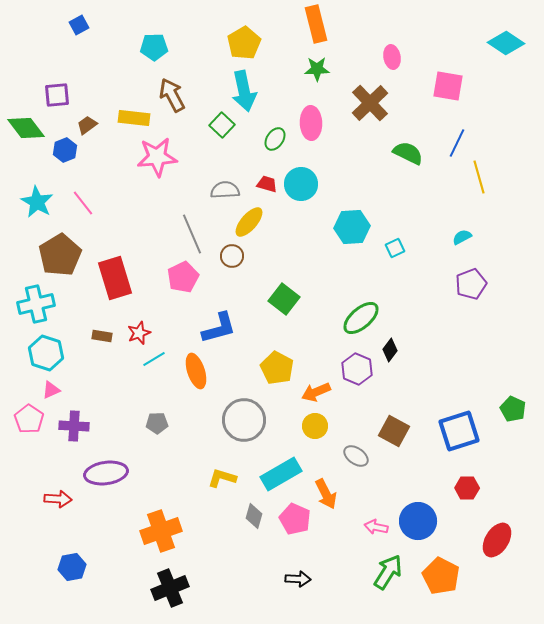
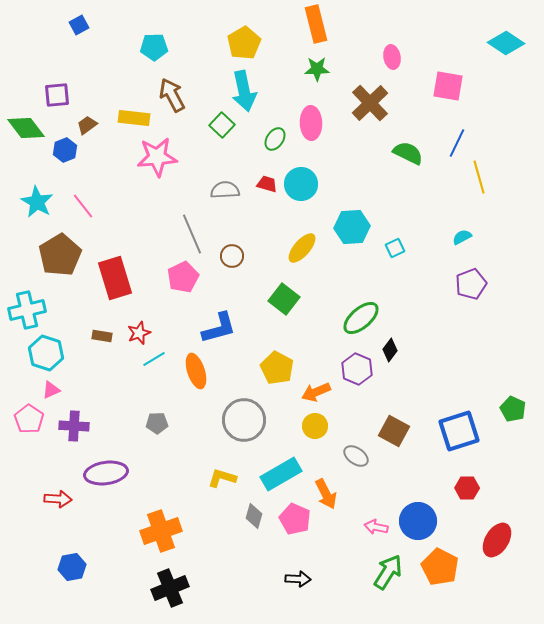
pink line at (83, 203): moved 3 px down
yellow ellipse at (249, 222): moved 53 px right, 26 px down
cyan cross at (36, 304): moved 9 px left, 6 px down
orange pentagon at (441, 576): moved 1 px left, 9 px up
